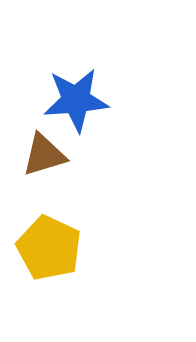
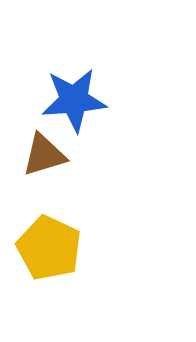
blue star: moved 2 px left
